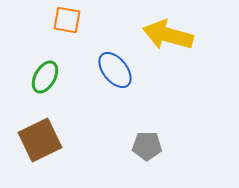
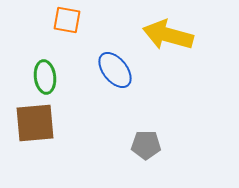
green ellipse: rotated 36 degrees counterclockwise
brown square: moved 5 px left, 17 px up; rotated 21 degrees clockwise
gray pentagon: moved 1 px left, 1 px up
